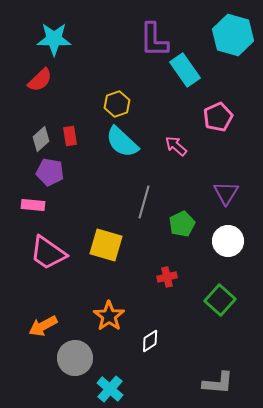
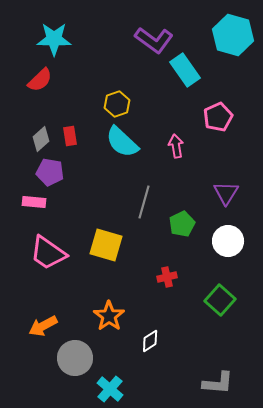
purple L-shape: rotated 54 degrees counterclockwise
pink arrow: rotated 40 degrees clockwise
pink rectangle: moved 1 px right, 3 px up
